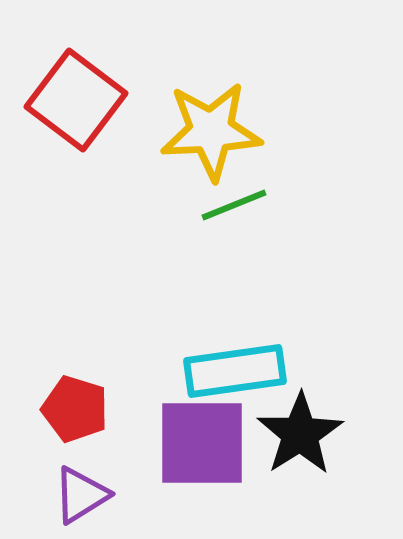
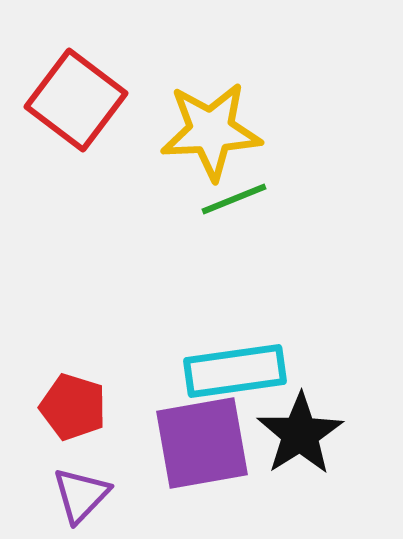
green line: moved 6 px up
red pentagon: moved 2 px left, 2 px up
purple square: rotated 10 degrees counterclockwise
purple triangle: rotated 14 degrees counterclockwise
